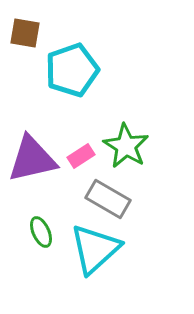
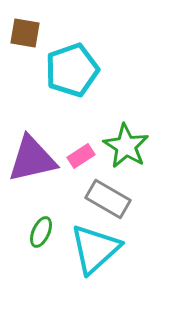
green ellipse: rotated 48 degrees clockwise
